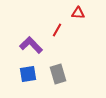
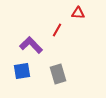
blue square: moved 6 px left, 3 px up
